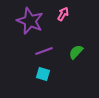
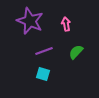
pink arrow: moved 3 px right, 10 px down; rotated 40 degrees counterclockwise
